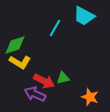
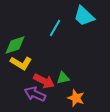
cyan trapezoid: rotated 15 degrees clockwise
yellow L-shape: moved 1 px right, 1 px down
orange star: moved 14 px left, 1 px down
